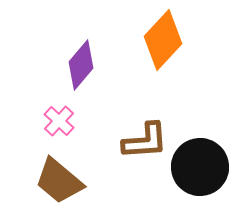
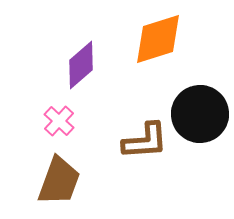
orange diamond: moved 5 px left, 1 px up; rotated 30 degrees clockwise
purple diamond: rotated 9 degrees clockwise
black circle: moved 53 px up
brown trapezoid: rotated 110 degrees counterclockwise
